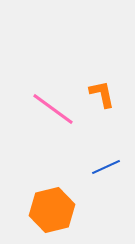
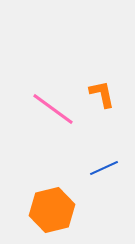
blue line: moved 2 px left, 1 px down
